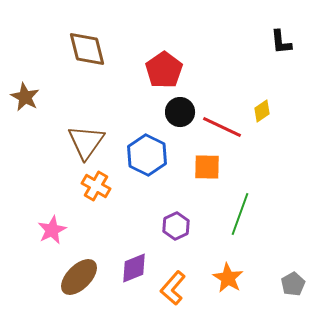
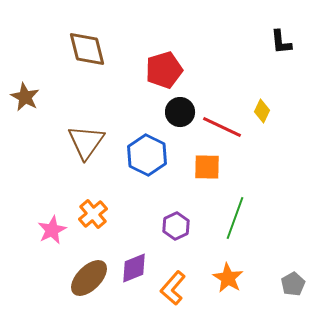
red pentagon: rotated 18 degrees clockwise
yellow diamond: rotated 30 degrees counterclockwise
orange cross: moved 3 px left, 28 px down; rotated 20 degrees clockwise
green line: moved 5 px left, 4 px down
brown ellipse: moved 10 px right, 1 px down
